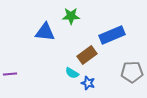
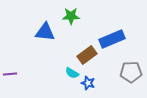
blue rectangle: moved 4 px down
gray pentagon: moved 1 px left
